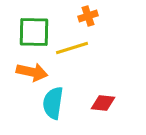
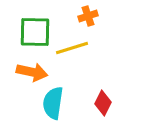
green square: moved 1 px right
red diamond: rotated 70 degrees counterclockwise
